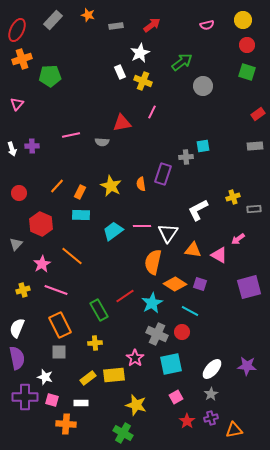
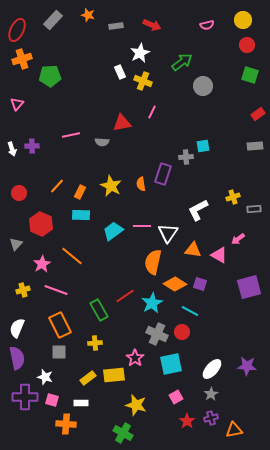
red arrow at (152, 25): rotated 60 degrees clockwise
green square at (247, 72): moved 3 px right, 3 px down
